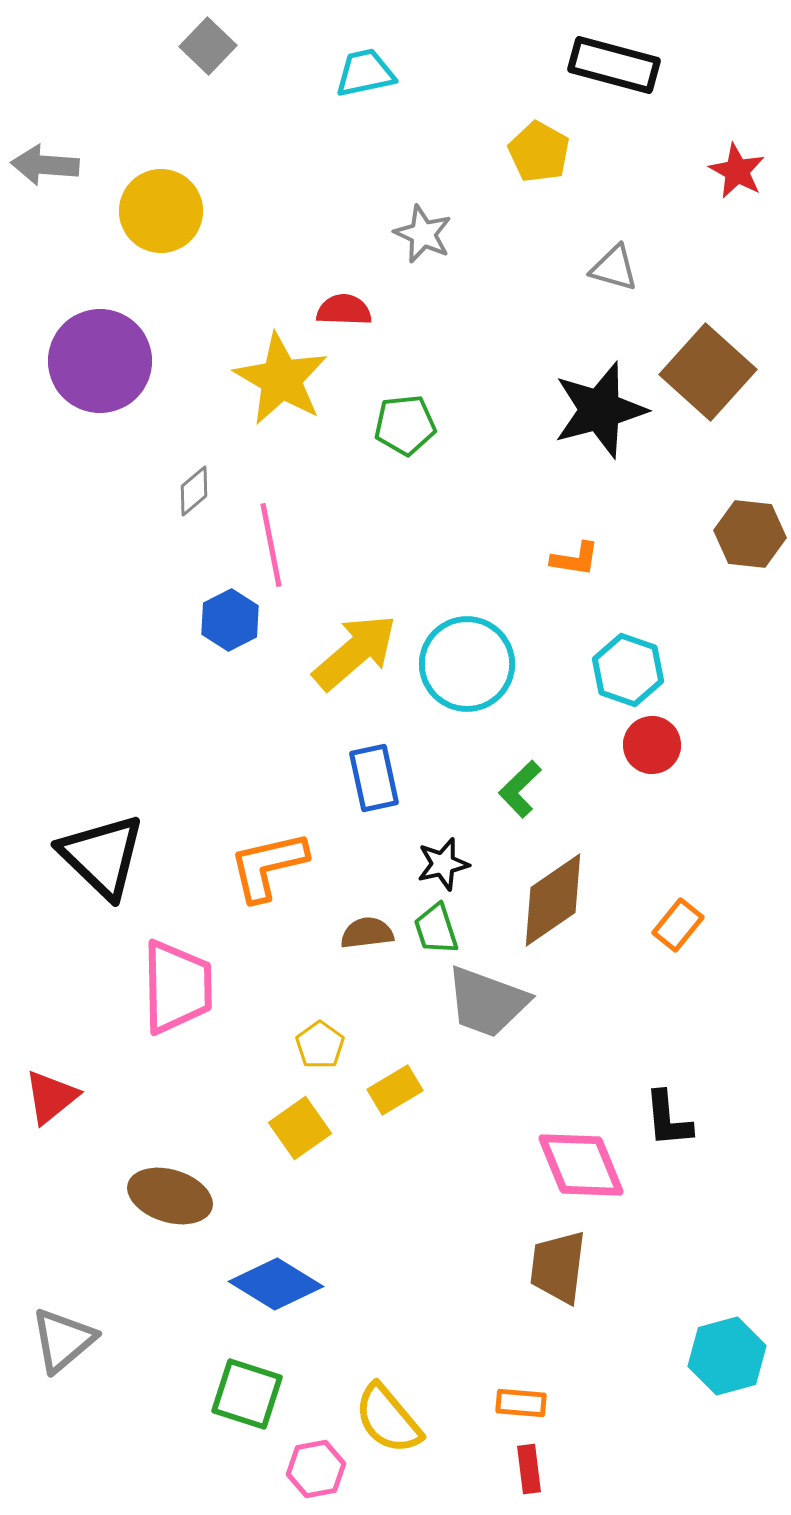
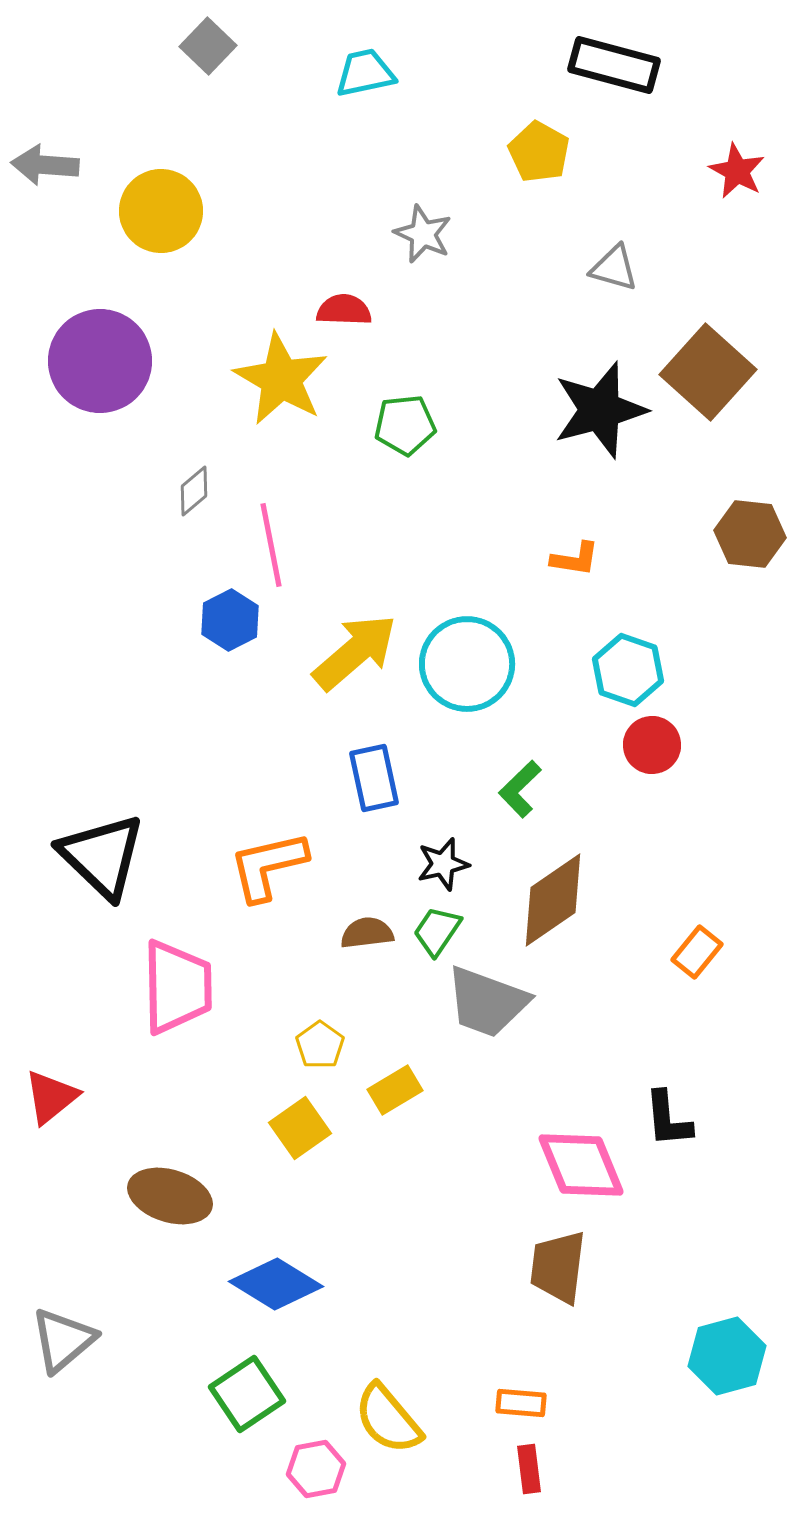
orange rectangle at (678, 925): moved 19 px right, 27 px down
green trapezoid at (436, 929): moved 1 px right, 2 px down; rotated 52 degrees clockwise
green square at (247, 1394): rotated 38 degrees clockwise
